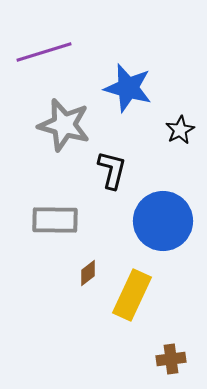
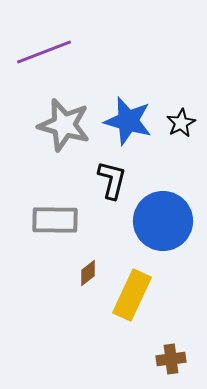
purple line: rotated 4 degrees counterclockwise
blue star: moved 33 px down
black star: moved 1 px right, 7 px up
black L-shape: moved 10 px down
